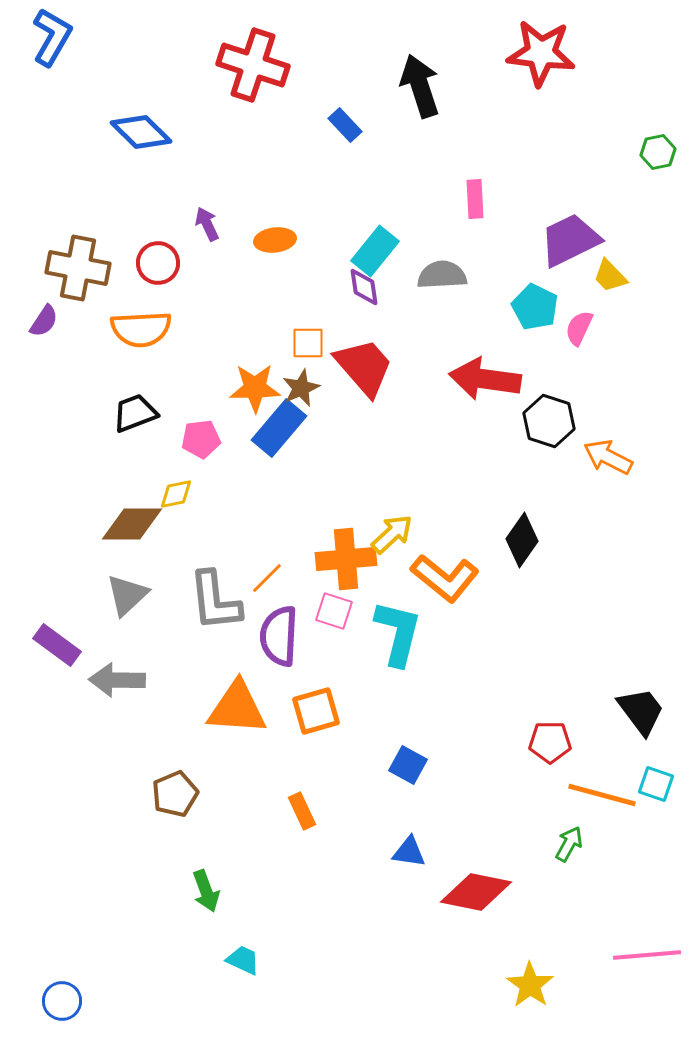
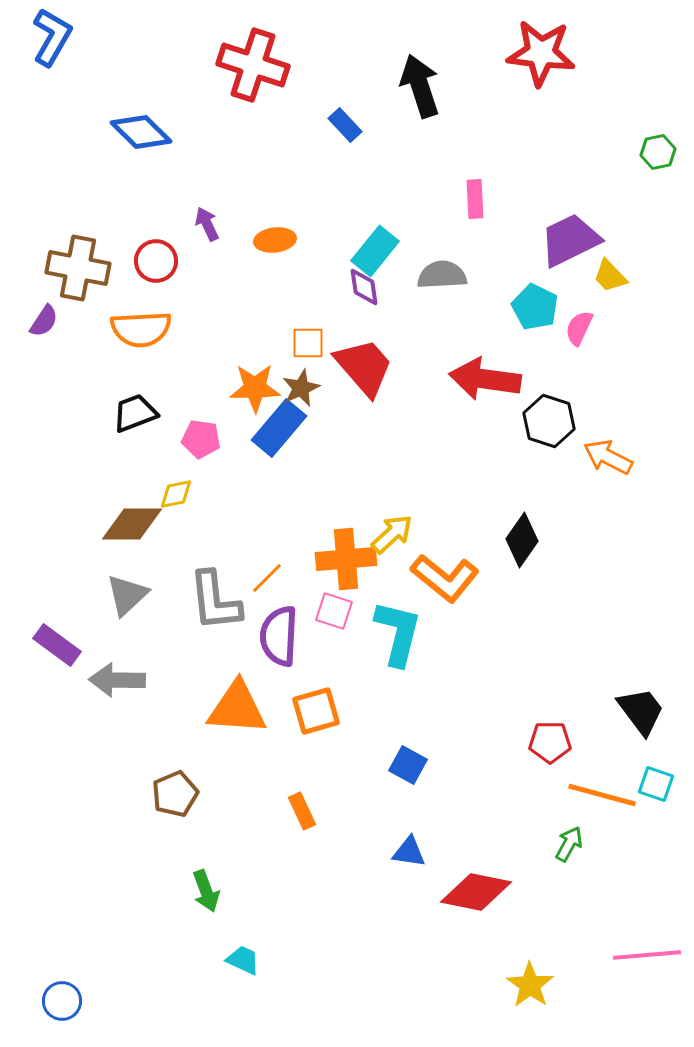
red circle at (158, 263): moved 2 px left, 2 px up
pink pentagon at (201, 439): rotated 15 degrees clockwise
